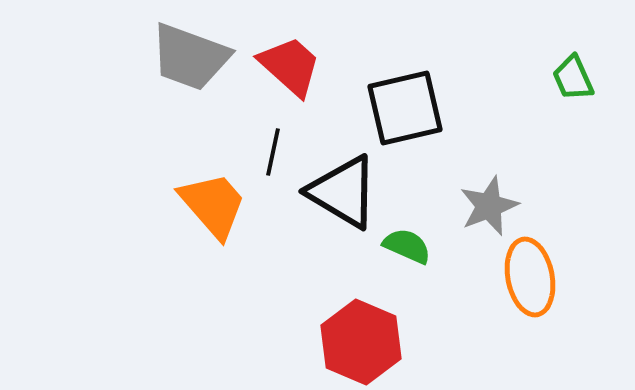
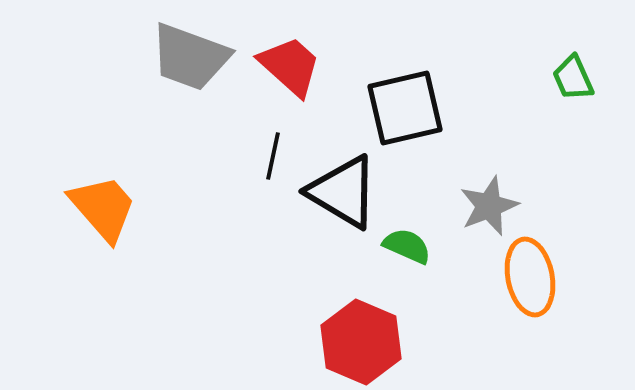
black line: moved 4 px down
orange trapezoid: moved 110 px left, 3 px down
